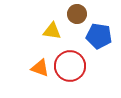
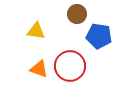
yellow triangle: moved 16 px left
orange triangle: moved 1 px left, 1 px down
